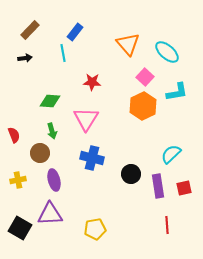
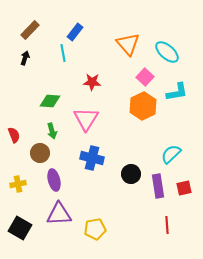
black arrow: rotated 64 degrees counterclockwise
yellow cross: moved 4 px down
purple triangle: moved 9 px right
